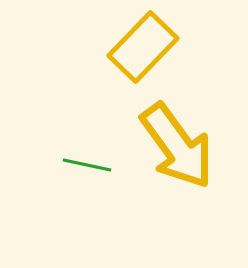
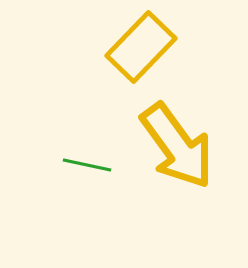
yellow rectangle: moved 2 px left
